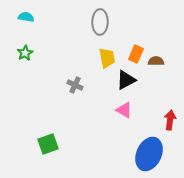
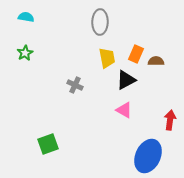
blue ellipse: moved 1 px left, 2 px down
